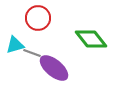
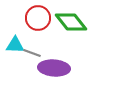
green diamond: moved 20 px left, 17 px up
cyan triangle: rotated 18 degrees clockwise
purple ellipse: rotated 36 degrees counterclockwise
